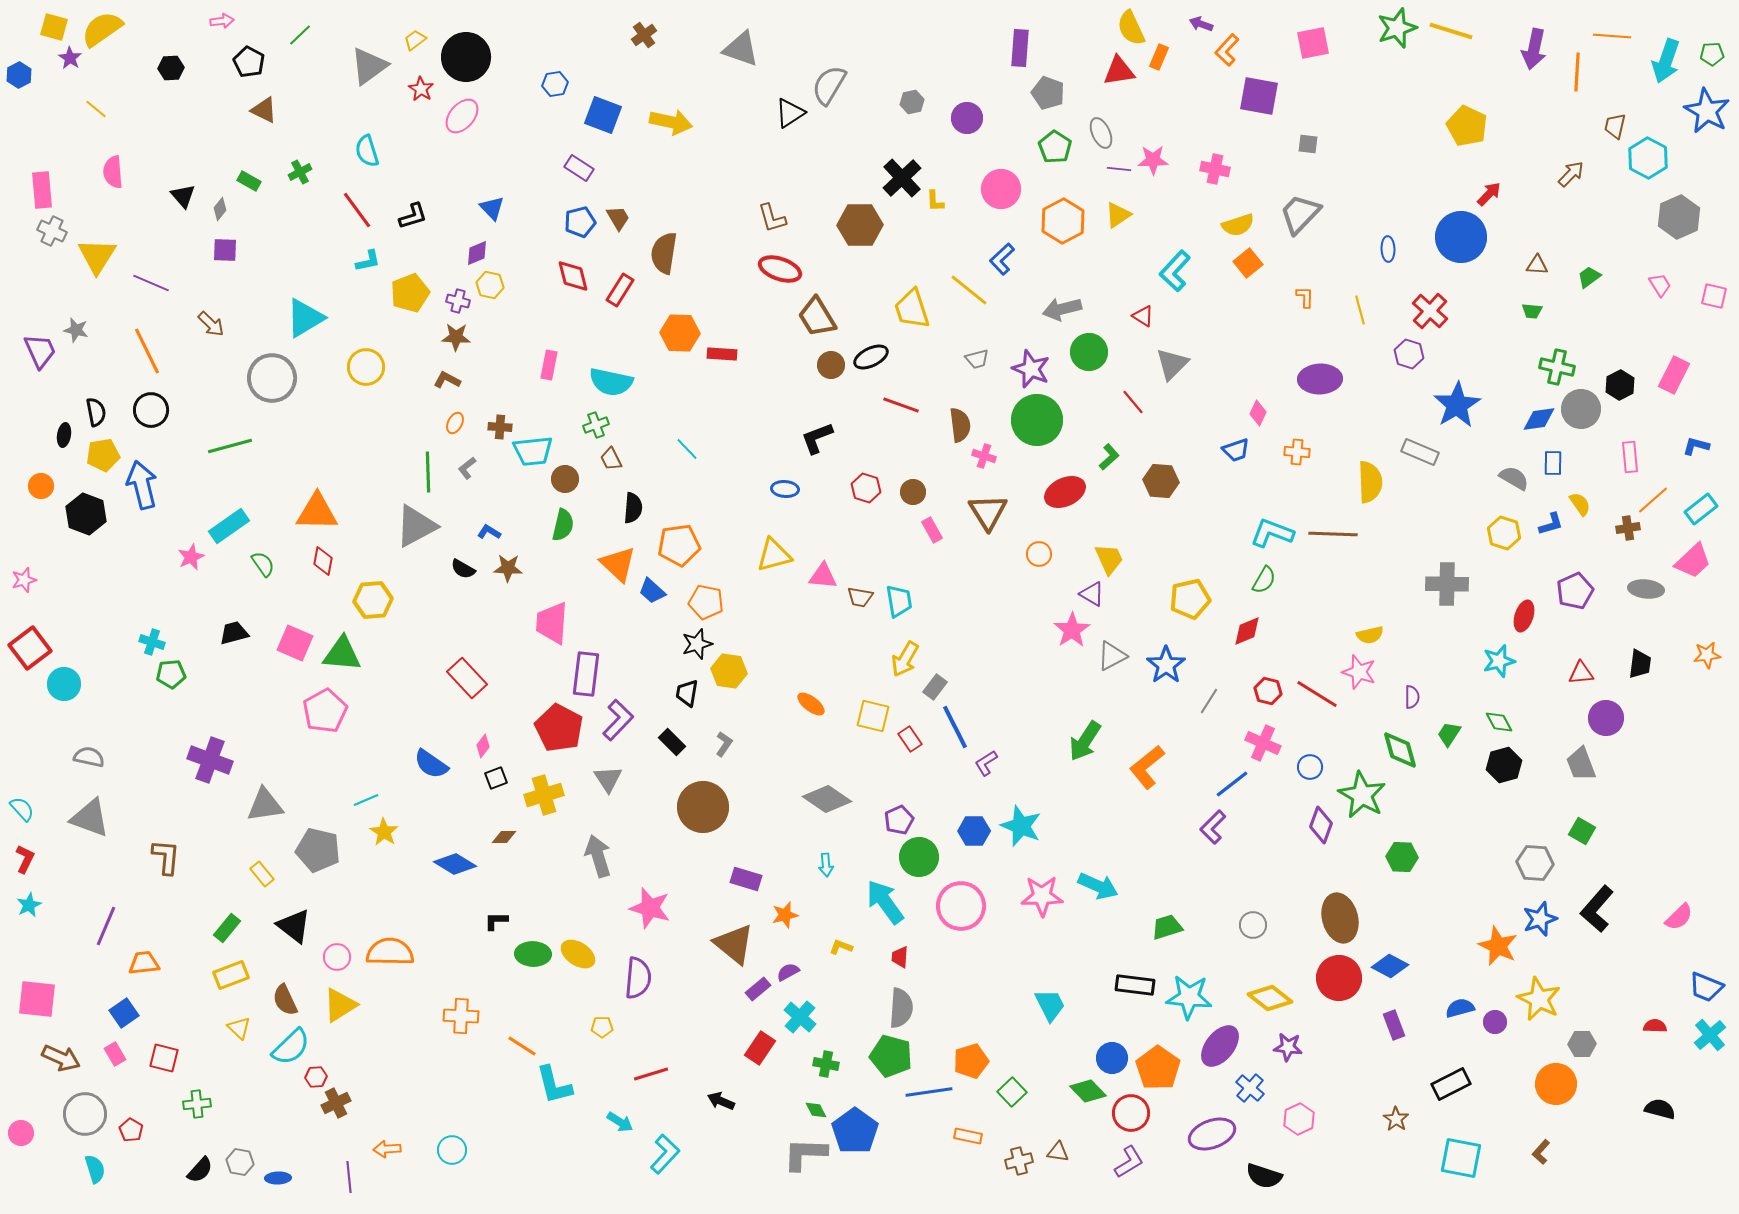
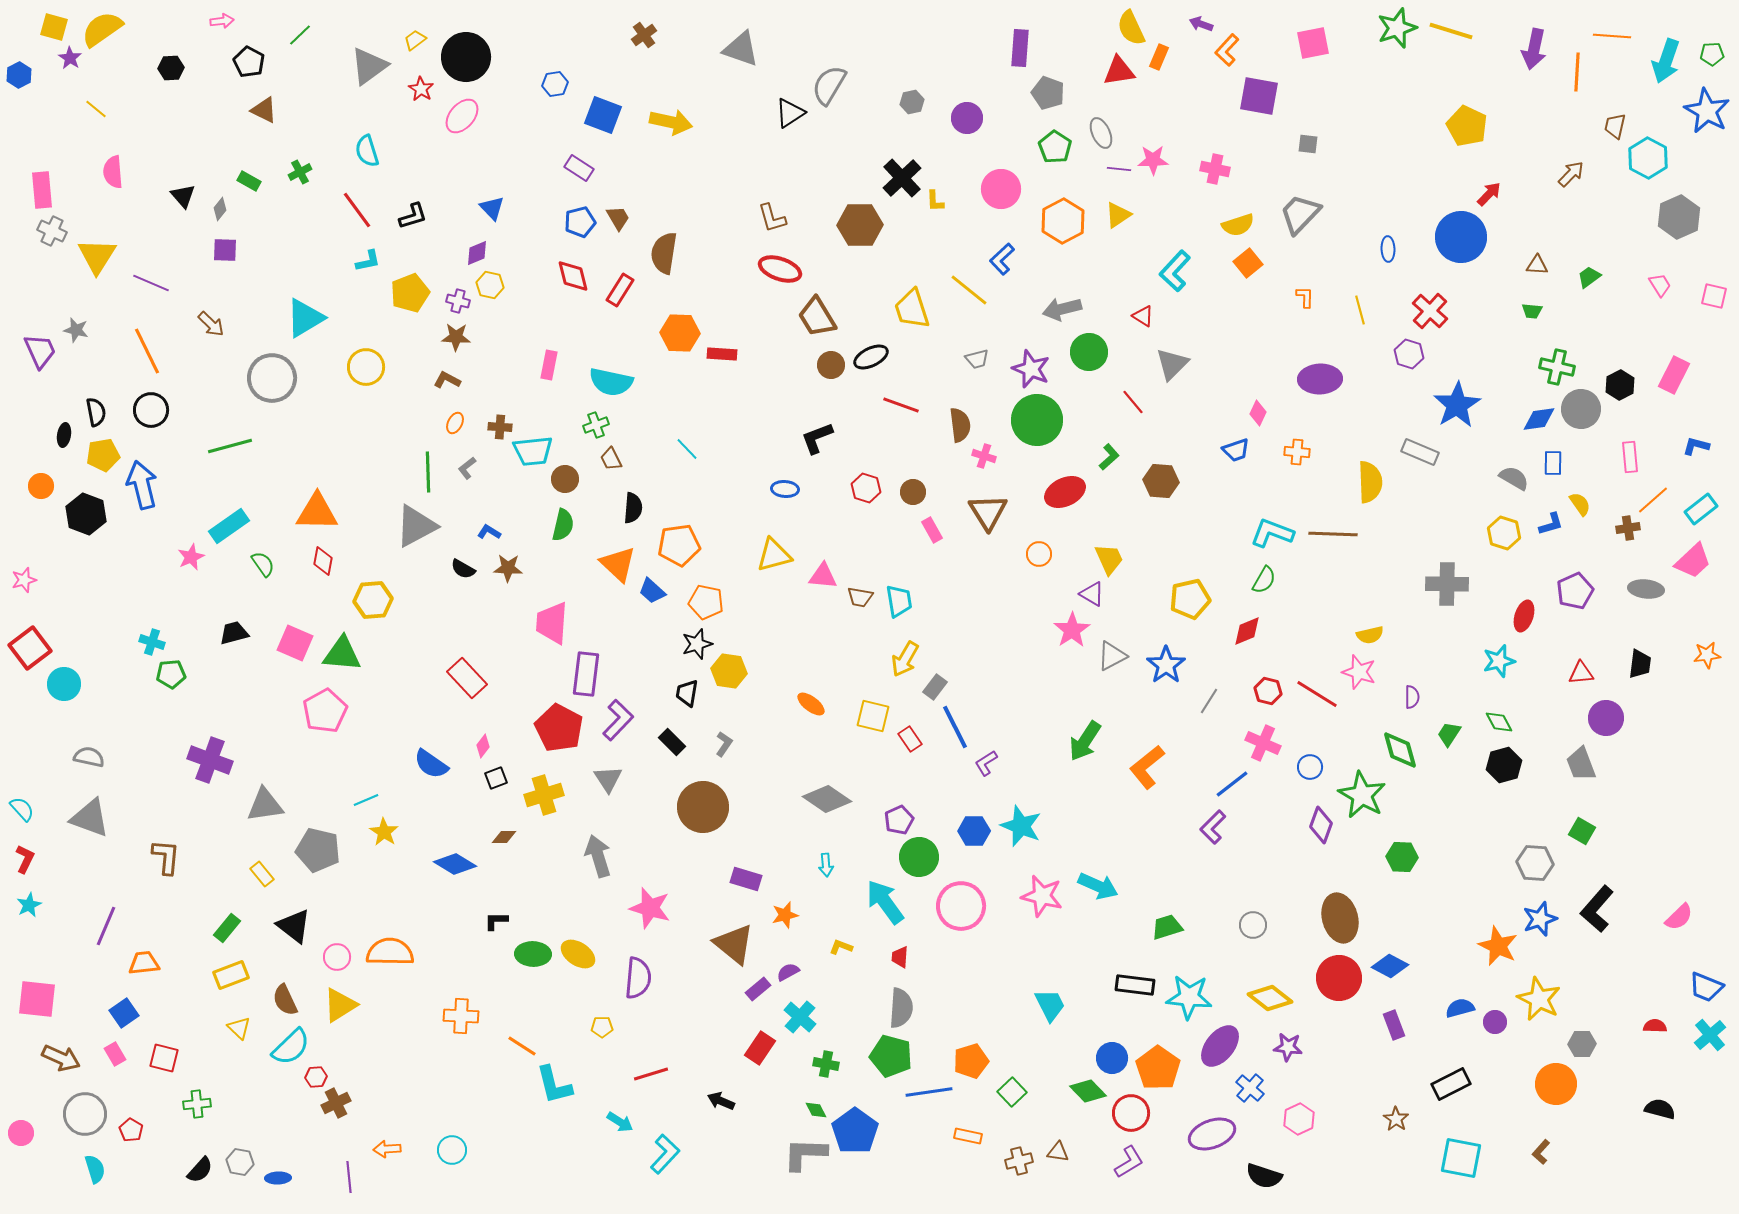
pink star at (1042, 896): rotated 15 degrees clockwise
